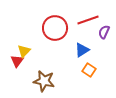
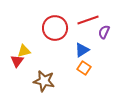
yellow triangle: rotated 32 degrees clockwise
orange square: moved 5 px left, 2 px up
